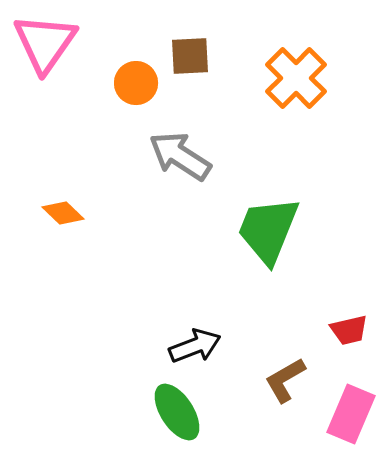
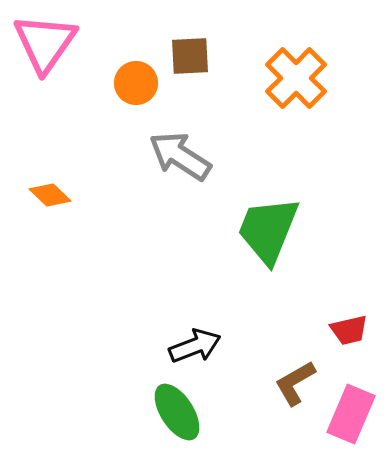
orange diamond: moved 13 px left, 18 px up
brown L-shape: moved 10 px right, 3 px down
